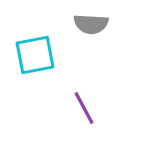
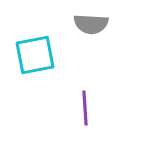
purple line: moved 1 px right; rotated 24 degrees clockwise
